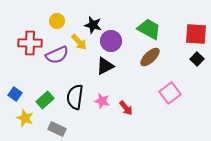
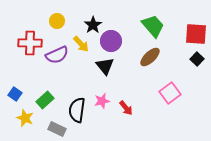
black star: rotated 24 degrees clockwise
green trapezoid: moved 4 px right, 3 px up; rotated 20 degrees clockwise
yellow arrow: moved 2 px right, 2 px down
black triangle: rotated 42 degrees counterclockwise
black semicircle: moved 2 px right, 13 px down
pink star: rotated 28 degrees counterclockwise
